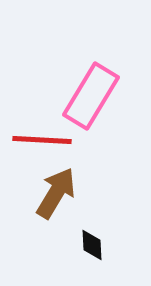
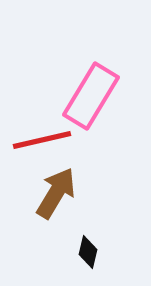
red line: rotated 16 degrees counterclockwise
black diamond: moved 4 px left, 7 px down; rotated 16 degrees clockwise
